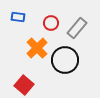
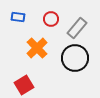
red circle: moved 4 px up
black circle: moved 10 px right, 2 px up
red square: rotated 18 degrees clockwise
